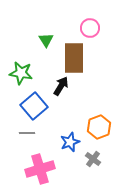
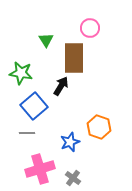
orange hexagon: rotated 20 degrees counterclockwise
gray cross: moved 20 px left, 19 px down
